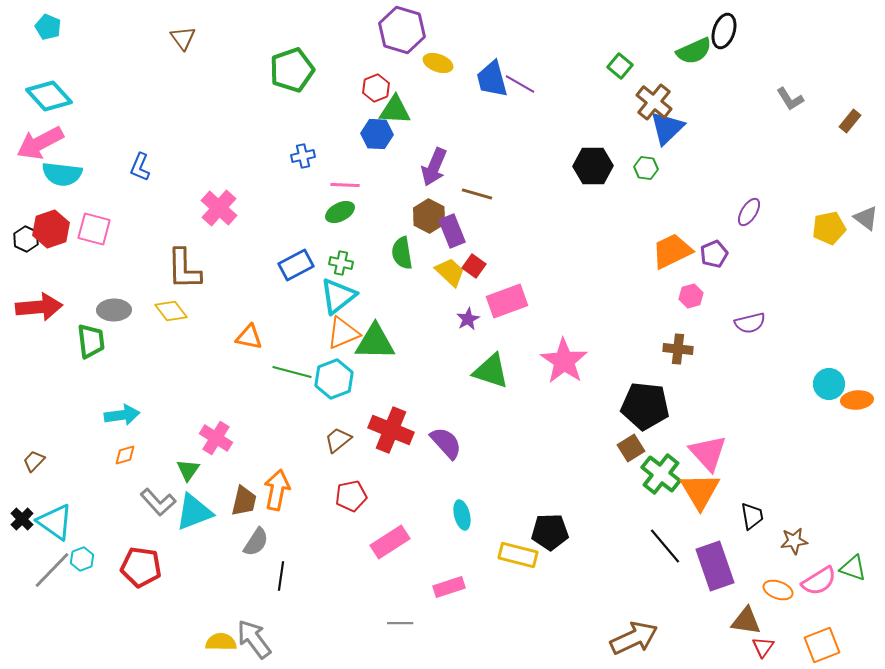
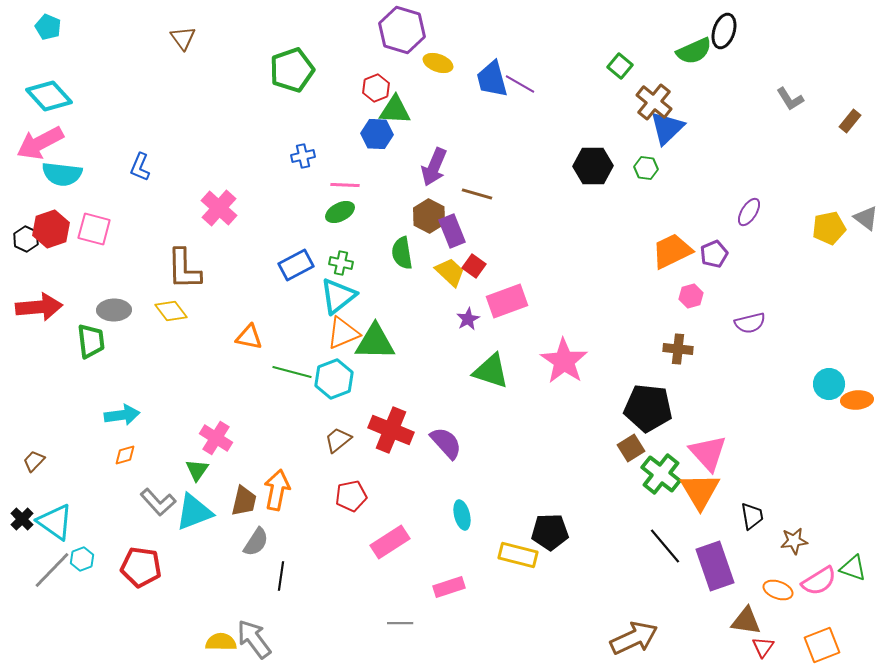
black pentagon at (645, 406): moved 3 px right, 2 px down
green triangle at (188, 470): moved 9 px right
